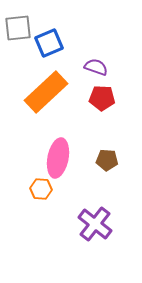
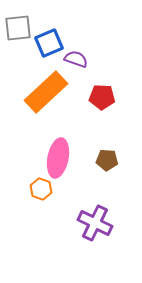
purple semicircle: moved 20 px left, 8 px up
red pentagon: moved 1 px up
orange hexagon: rotated 15 degrees clockwise
purple cross: moved 1 px up; rotated 12 degrees counterclockwise
